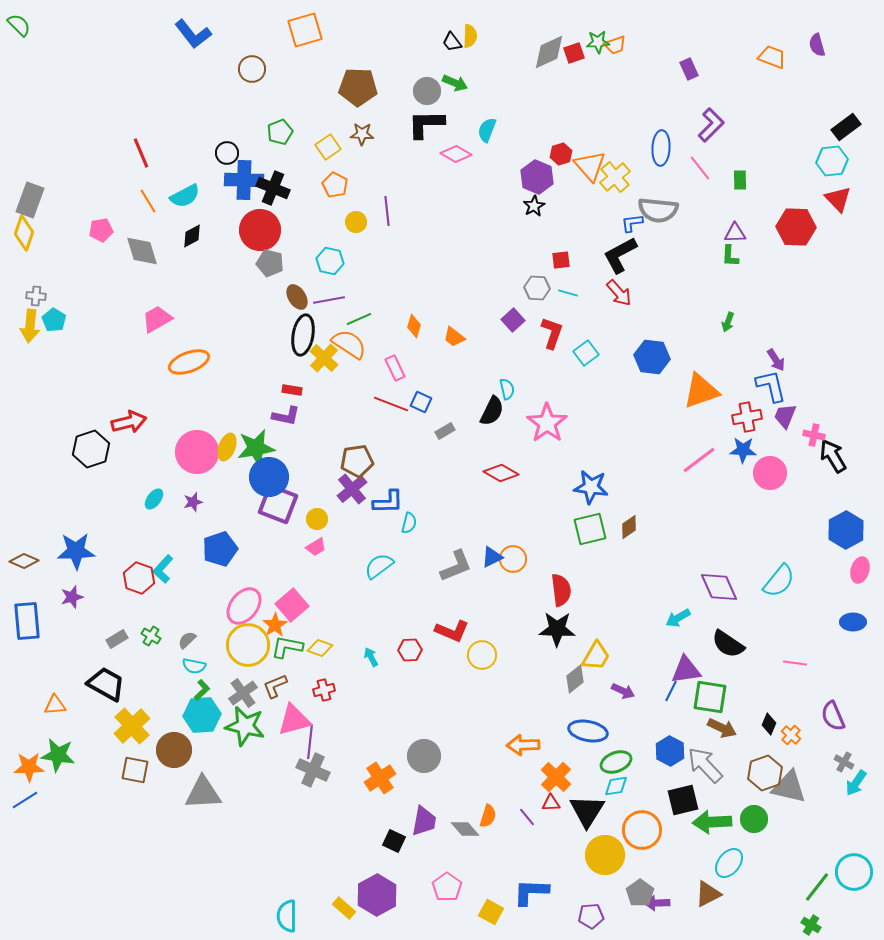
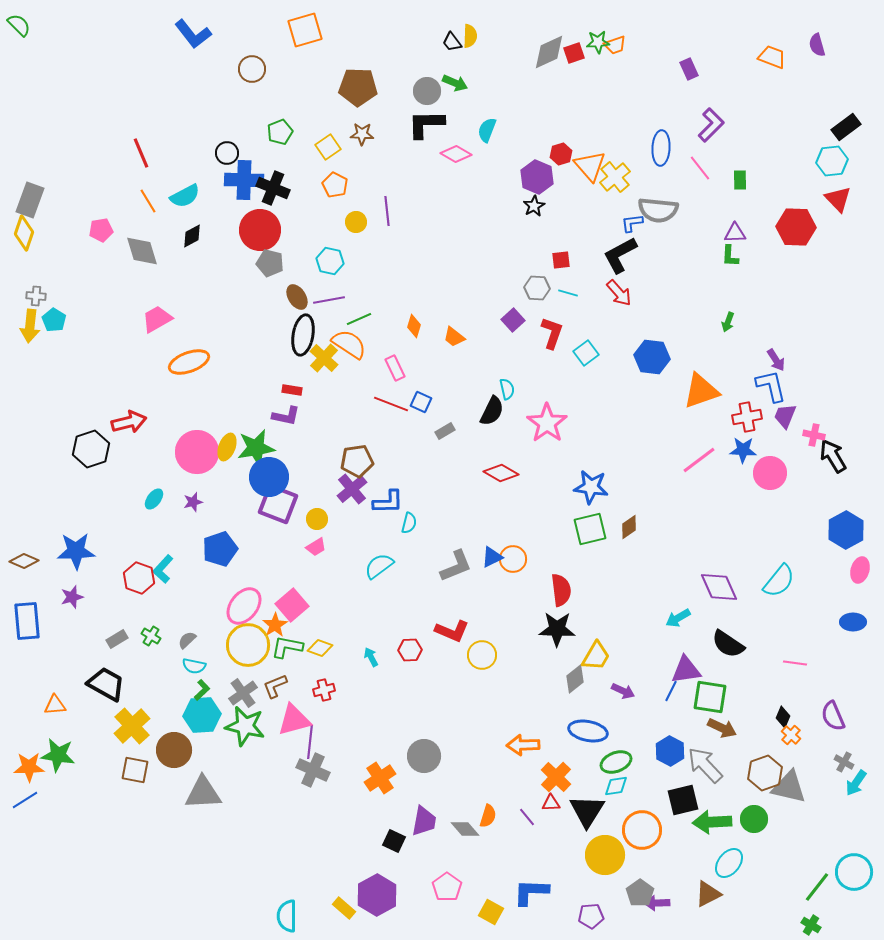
black diamond at (769, 724): moved 14 px right, 7 px up
